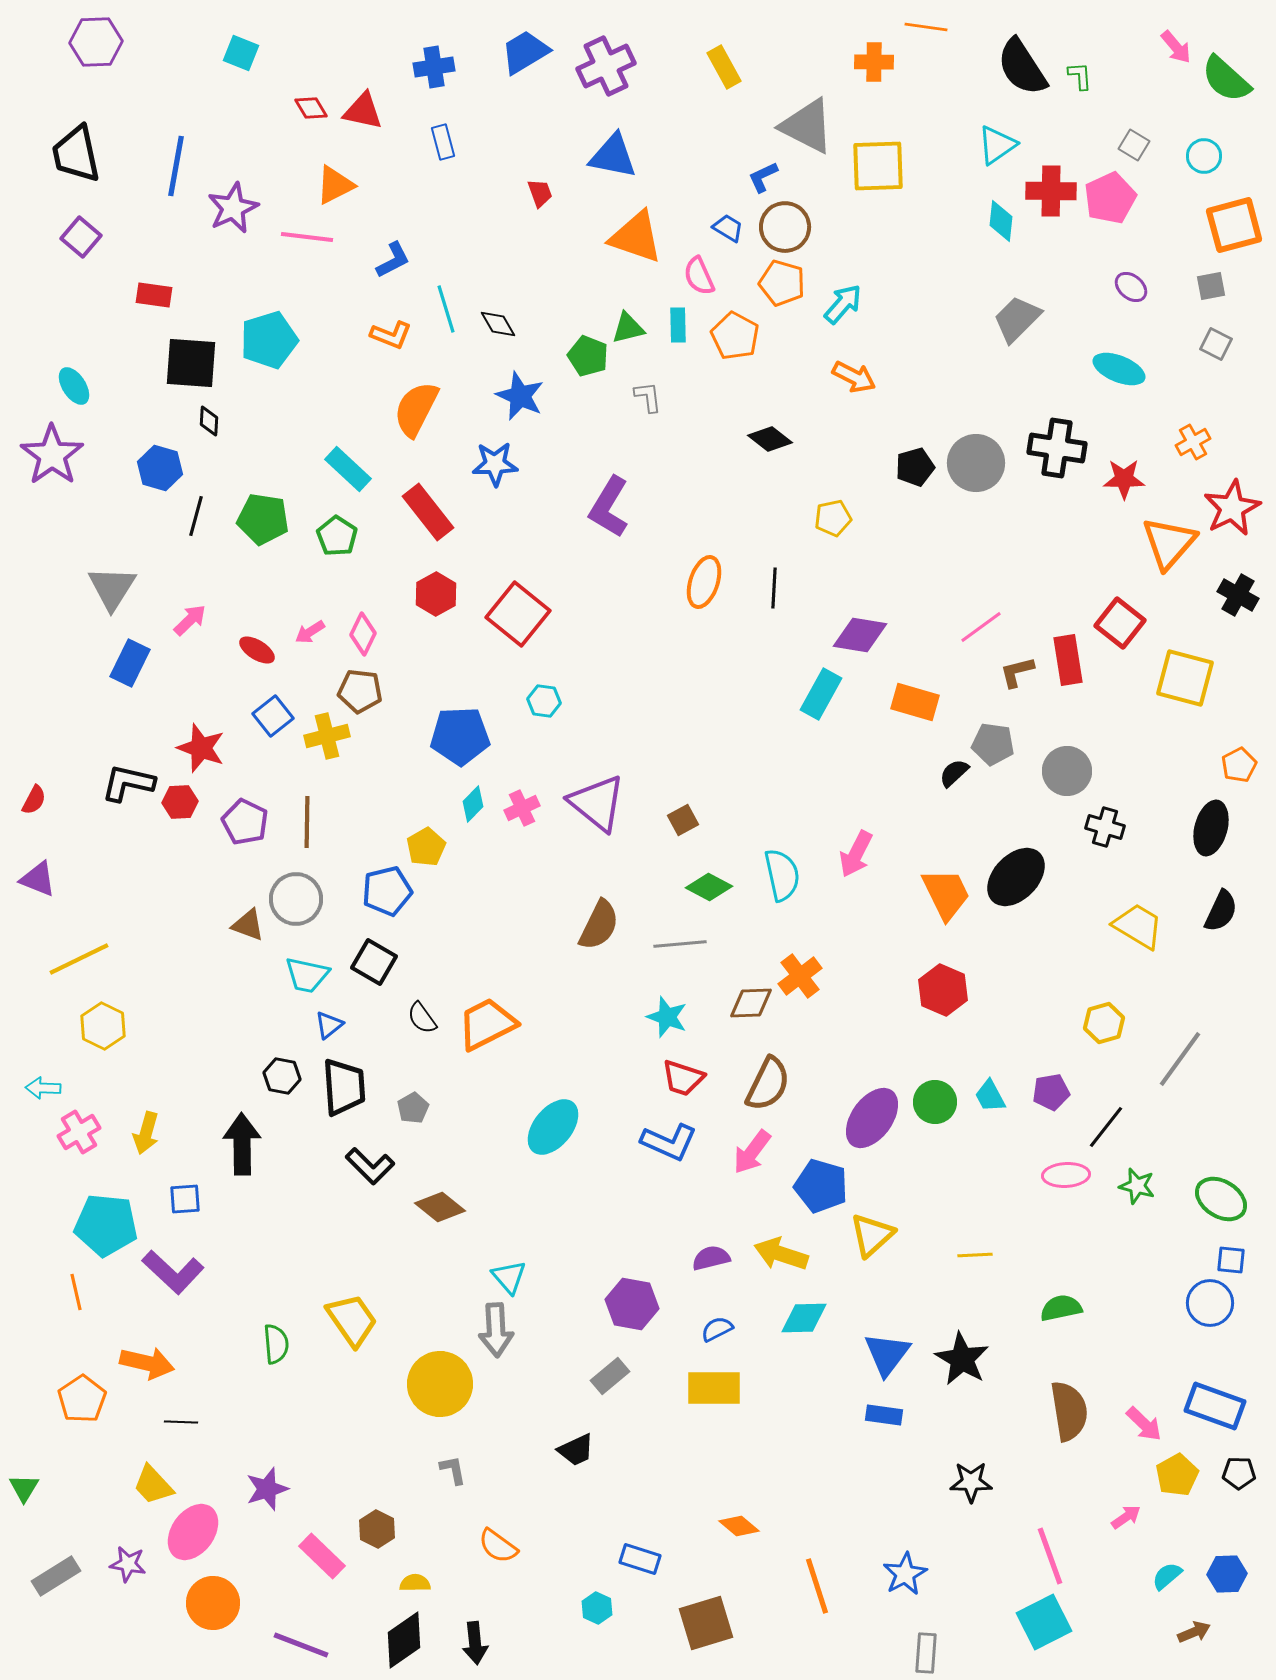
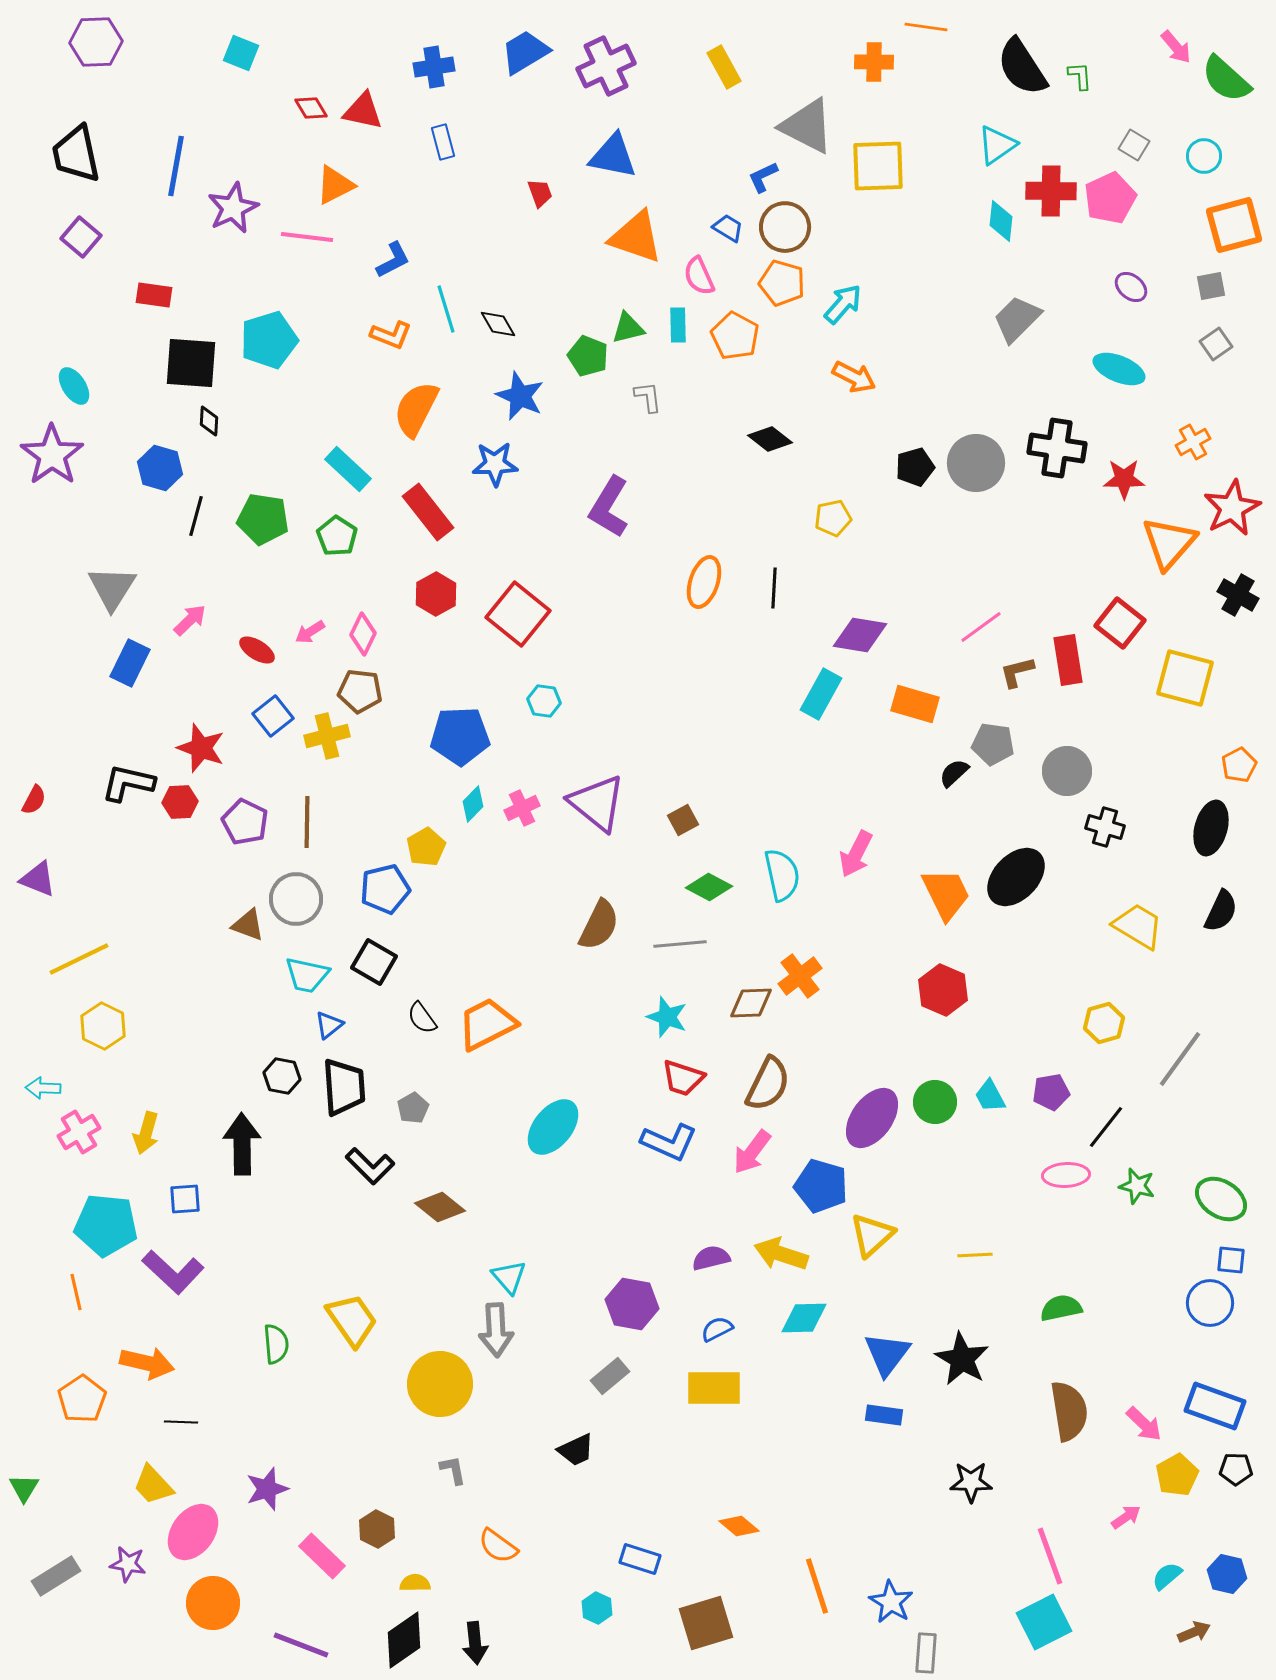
gray square at (1216, 344): rotated 28 degrees clockwise
orange rectangle at (915, 702): moved 2 px down
blue pentagon at (387, 891): moved 2 px left, 2 px up
black pentagon at (1239, 1473): moved 3 px left, 4 px up
blue star at (905, 1574): moved 14 px left, 28 px down; rotated 12 degrees counterclockwise
blue hexagon at (1227, 1574): rotated 15 degrees clockwise
